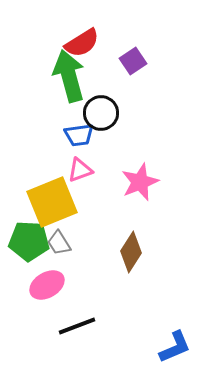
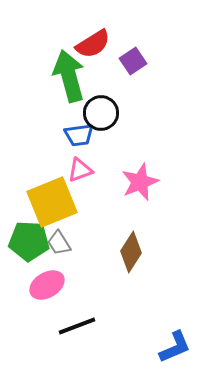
red semicircle: moved 11 px right, 1 px down
